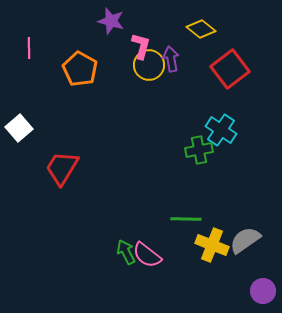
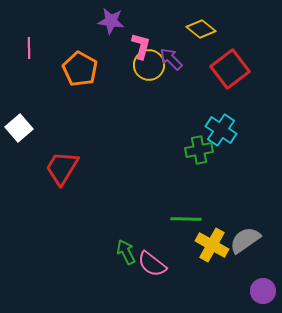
purple star: rotated 8 degrees counterclockwise
purple arrow: rotated 35 degrees counterclockwise
yellow cross: rotated 8 degrees clockwise
pink semicircle: moved 5 px right, 9 px down
